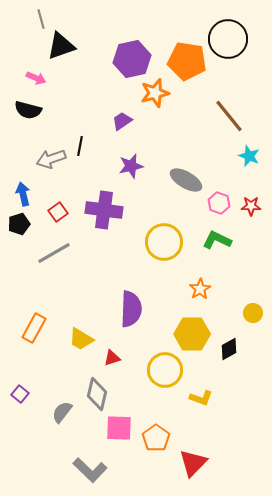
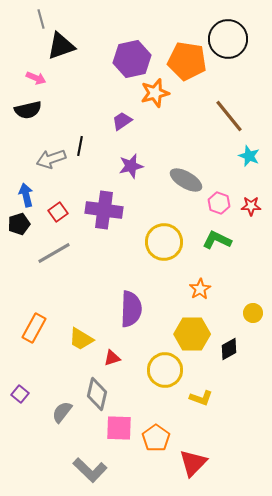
black semicircle at (28, 110): rotated 28 degrees counterclockwise
blue arrow at (23, 194): moved 3 px right, 1 px down
